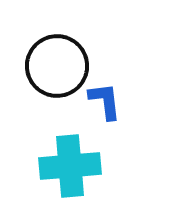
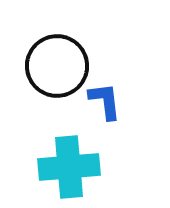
cyan cross: moved 1 px left, 1 px down
